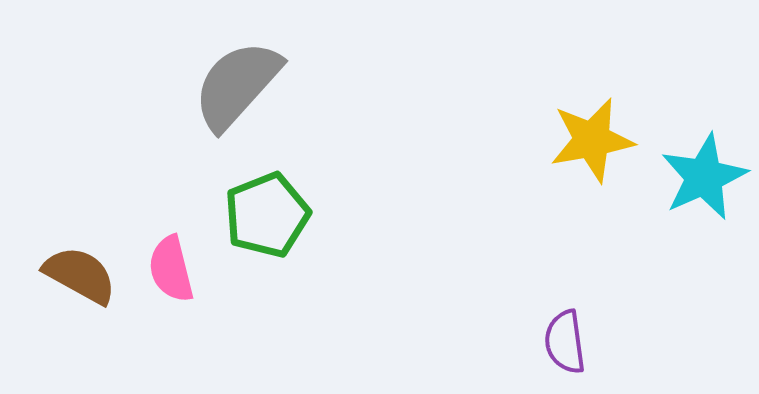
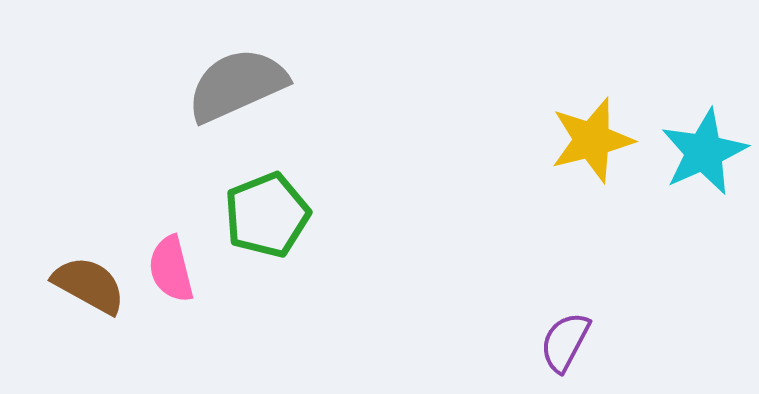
gray semicircle: rotated 24 degrees clockwise
yellow star: rotated 4 degrees counterclockwise
cyan star: moved 25 px up
brown semicircle: moved 9 px right, 10 px down
purple semicircle: rotated 36 degrees clockwise
